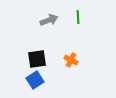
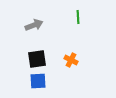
gray arrow: moved 15 px left, 5 px down
blue square: moved 3 px right, 1 px down; rotated 30 degrees clockwise
